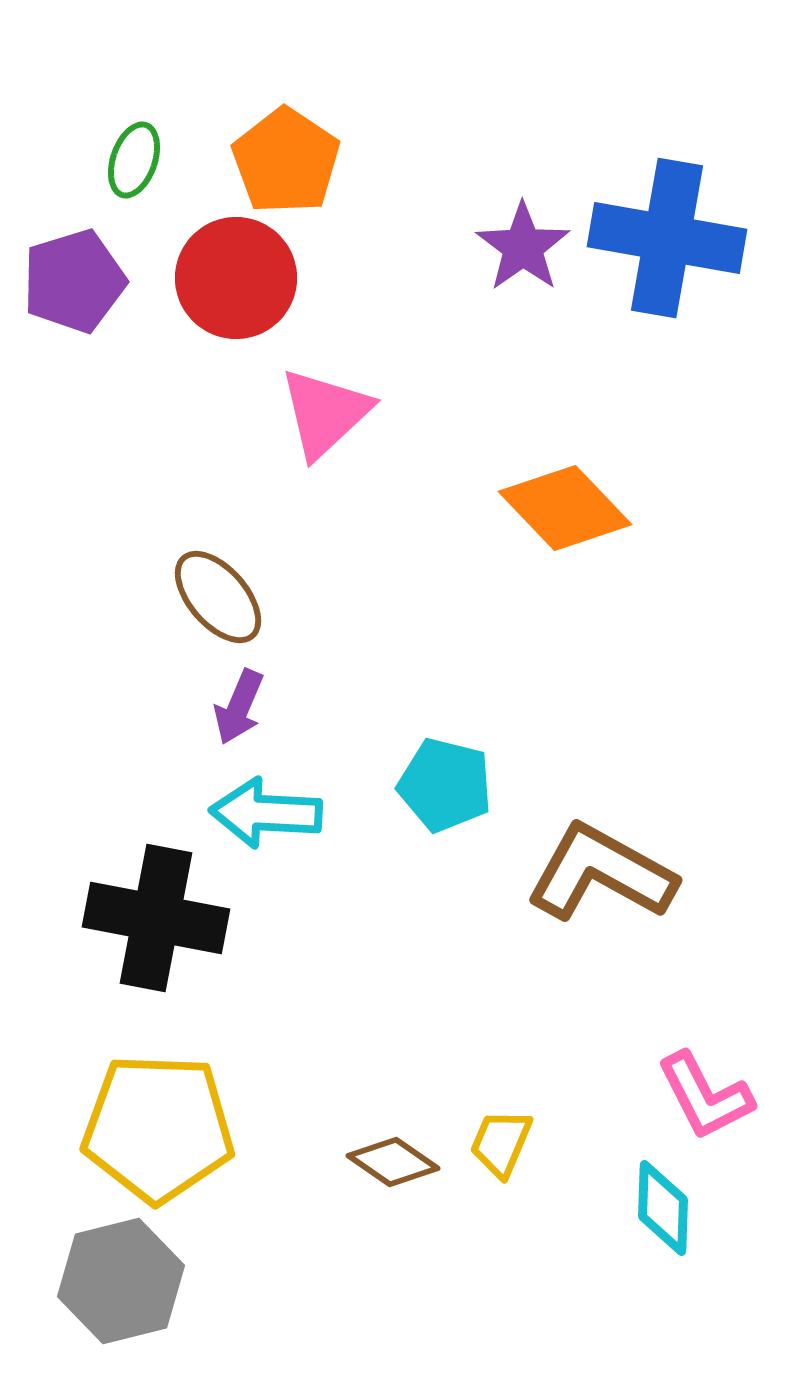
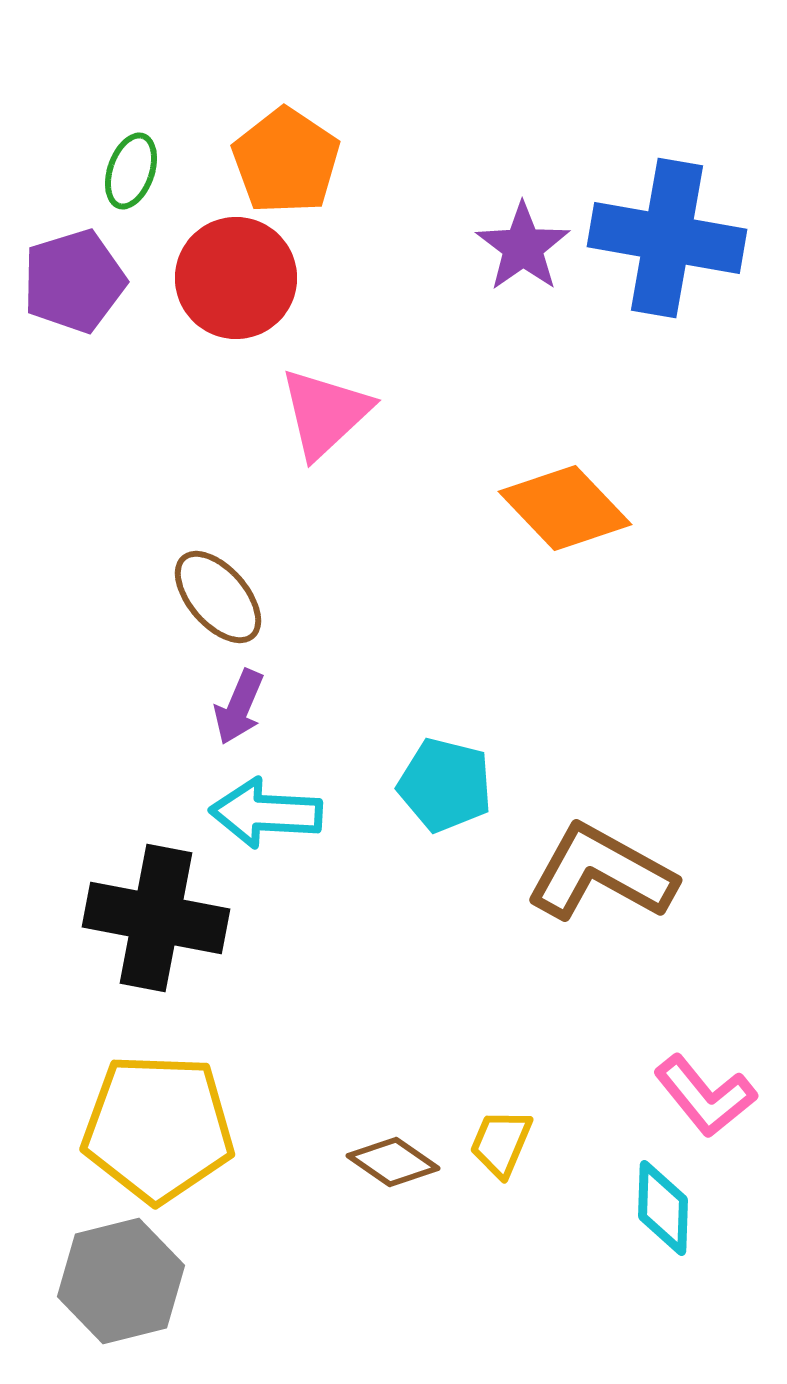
green ellipse: moved 3 px left, 11 px down
pink L-shape: rotated 12 degrees counterclockwise
